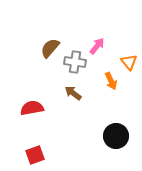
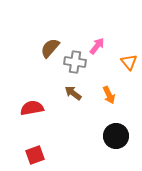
orange arrow: moved 2 px left, 14 px down
